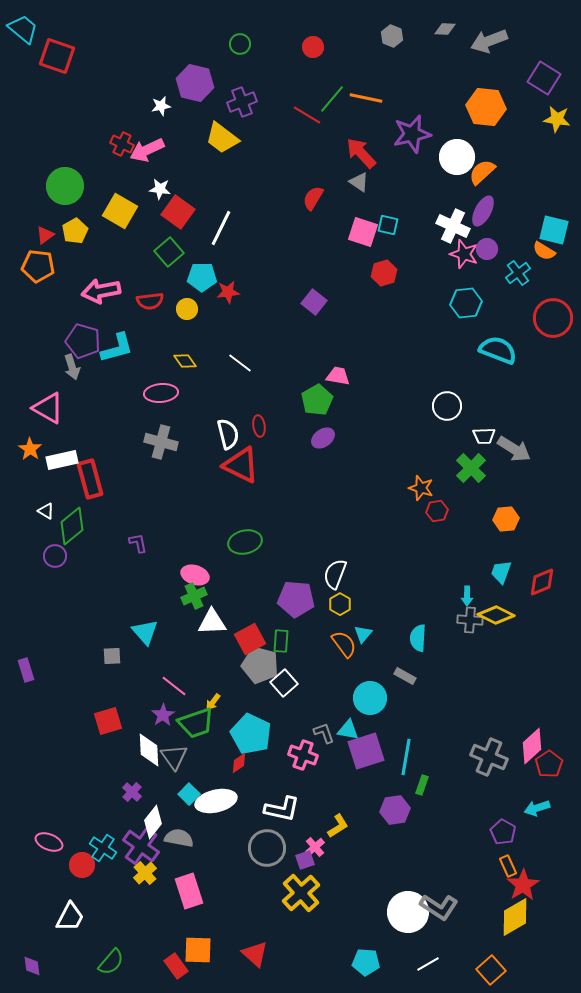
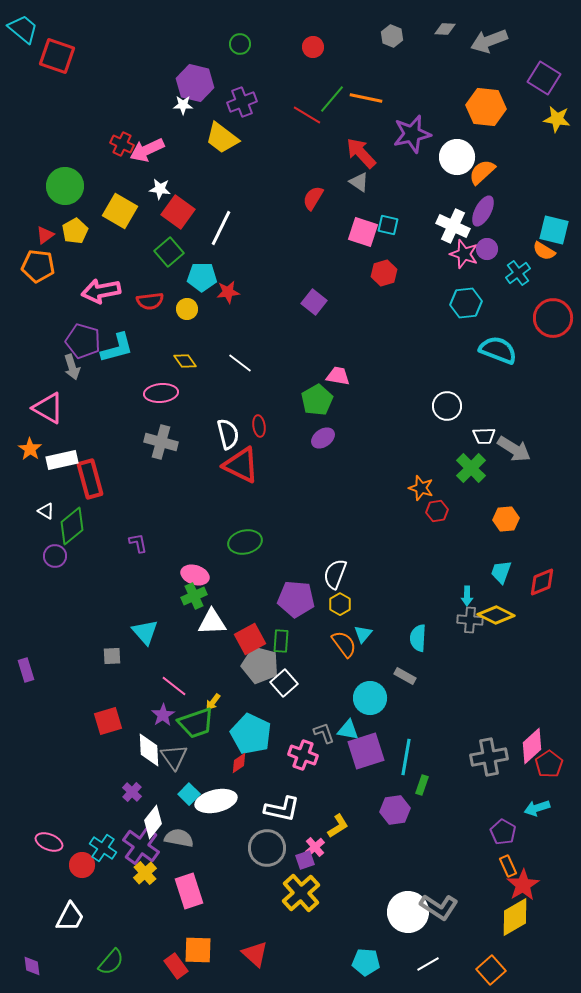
white star at (161, 106): moved 22 px right, 1 px up; rotated 12 degrees clockwise
gray cross at (489, 757): rotated 33 degrees counterclockwise
